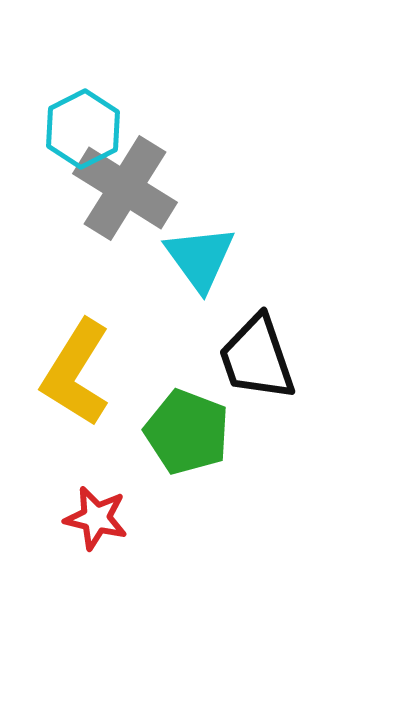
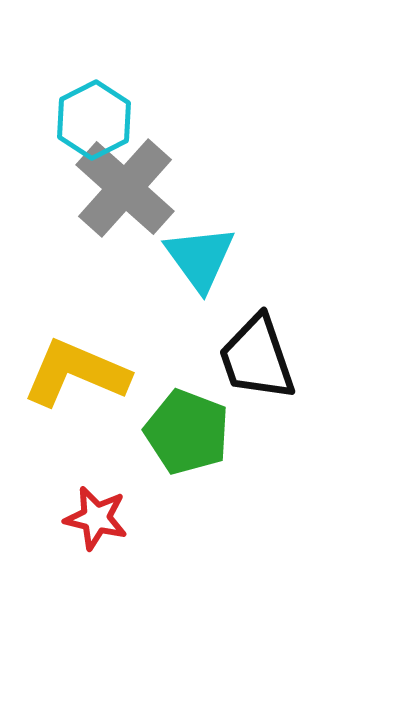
cyan hexagon: moved 11 px right, 9 px up
gray cross: rotated 10 degrees clockwise
yellow L-shape: rotated 81 degrees clockwise
